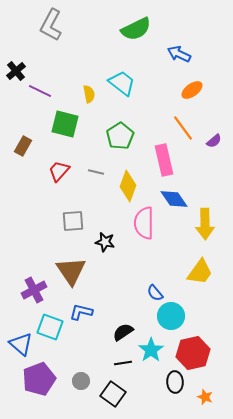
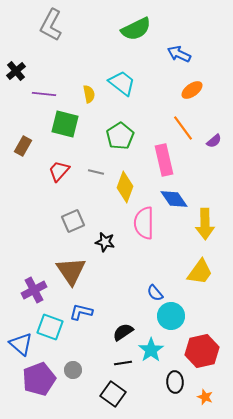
purple line: moved 4 px right, 3 px down; rotated 20 degrees counterclockwise
yellow diamond: moved 3 px left, 1 px down
gray square: rotated 20 degrees counterclockwise
red hexagon: moved 9 px right, 2 px up
gray circle: moved 8 px left, 11 px up
